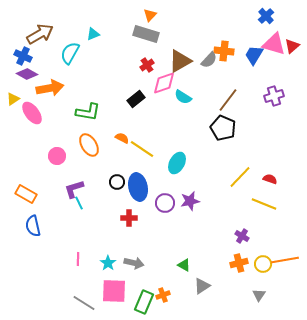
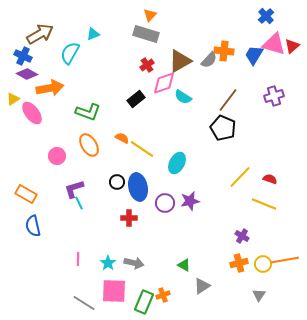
green L-shape at (88, 112): rotated 10 degrees clockwise
